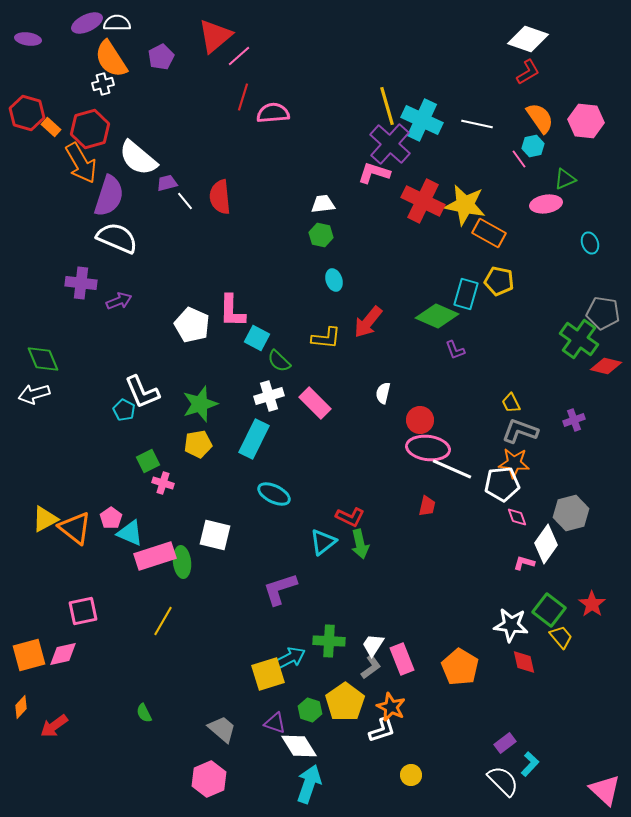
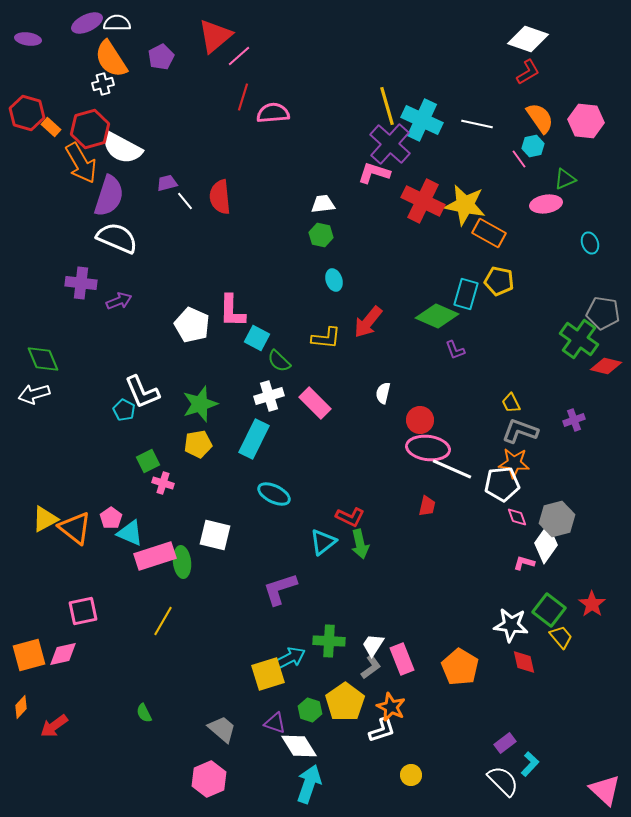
white semicircle at (138, 158): moved 16 px left, 10 px up; rotated 12 degrees counterclockwise
gray hexagon at (571, 513): moved 14 px left, 6 px down
